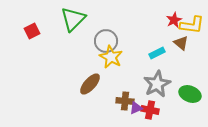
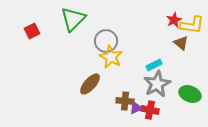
cyan rectangle: moved 3 px left, 12 px down
